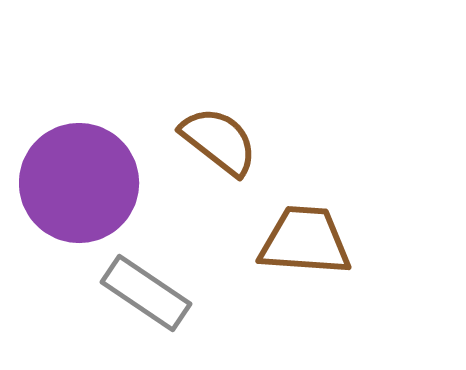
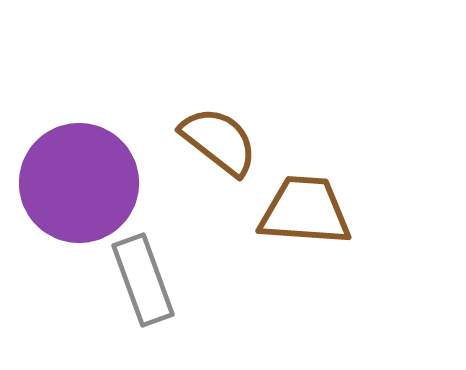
brown trapezoid: moved 30 px up
gray rectangle: moved 3 px left, 13 px up; rotated 36 degrees clockwise
